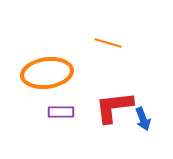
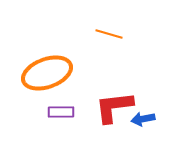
orange line: moved 1 px right, 9 px up
orange ellipse: rotated 12 degrees counterclockwise
blue arrow: rotated 100 degrees clockwise
